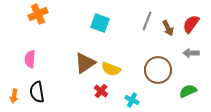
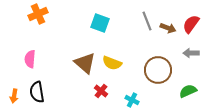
gray line: rotated 42 degrees counterclockwise
brown arrow: rotated 42 degrees counterclockwise
brown triangle: rotated 45 degrees counterclockwise
yellow semicircle: moved 1 px right, 6 px up
